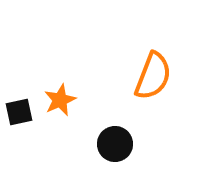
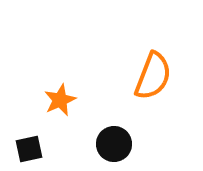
black square: moved 10 px right, 37 px down
black circle: moved 1 px left
